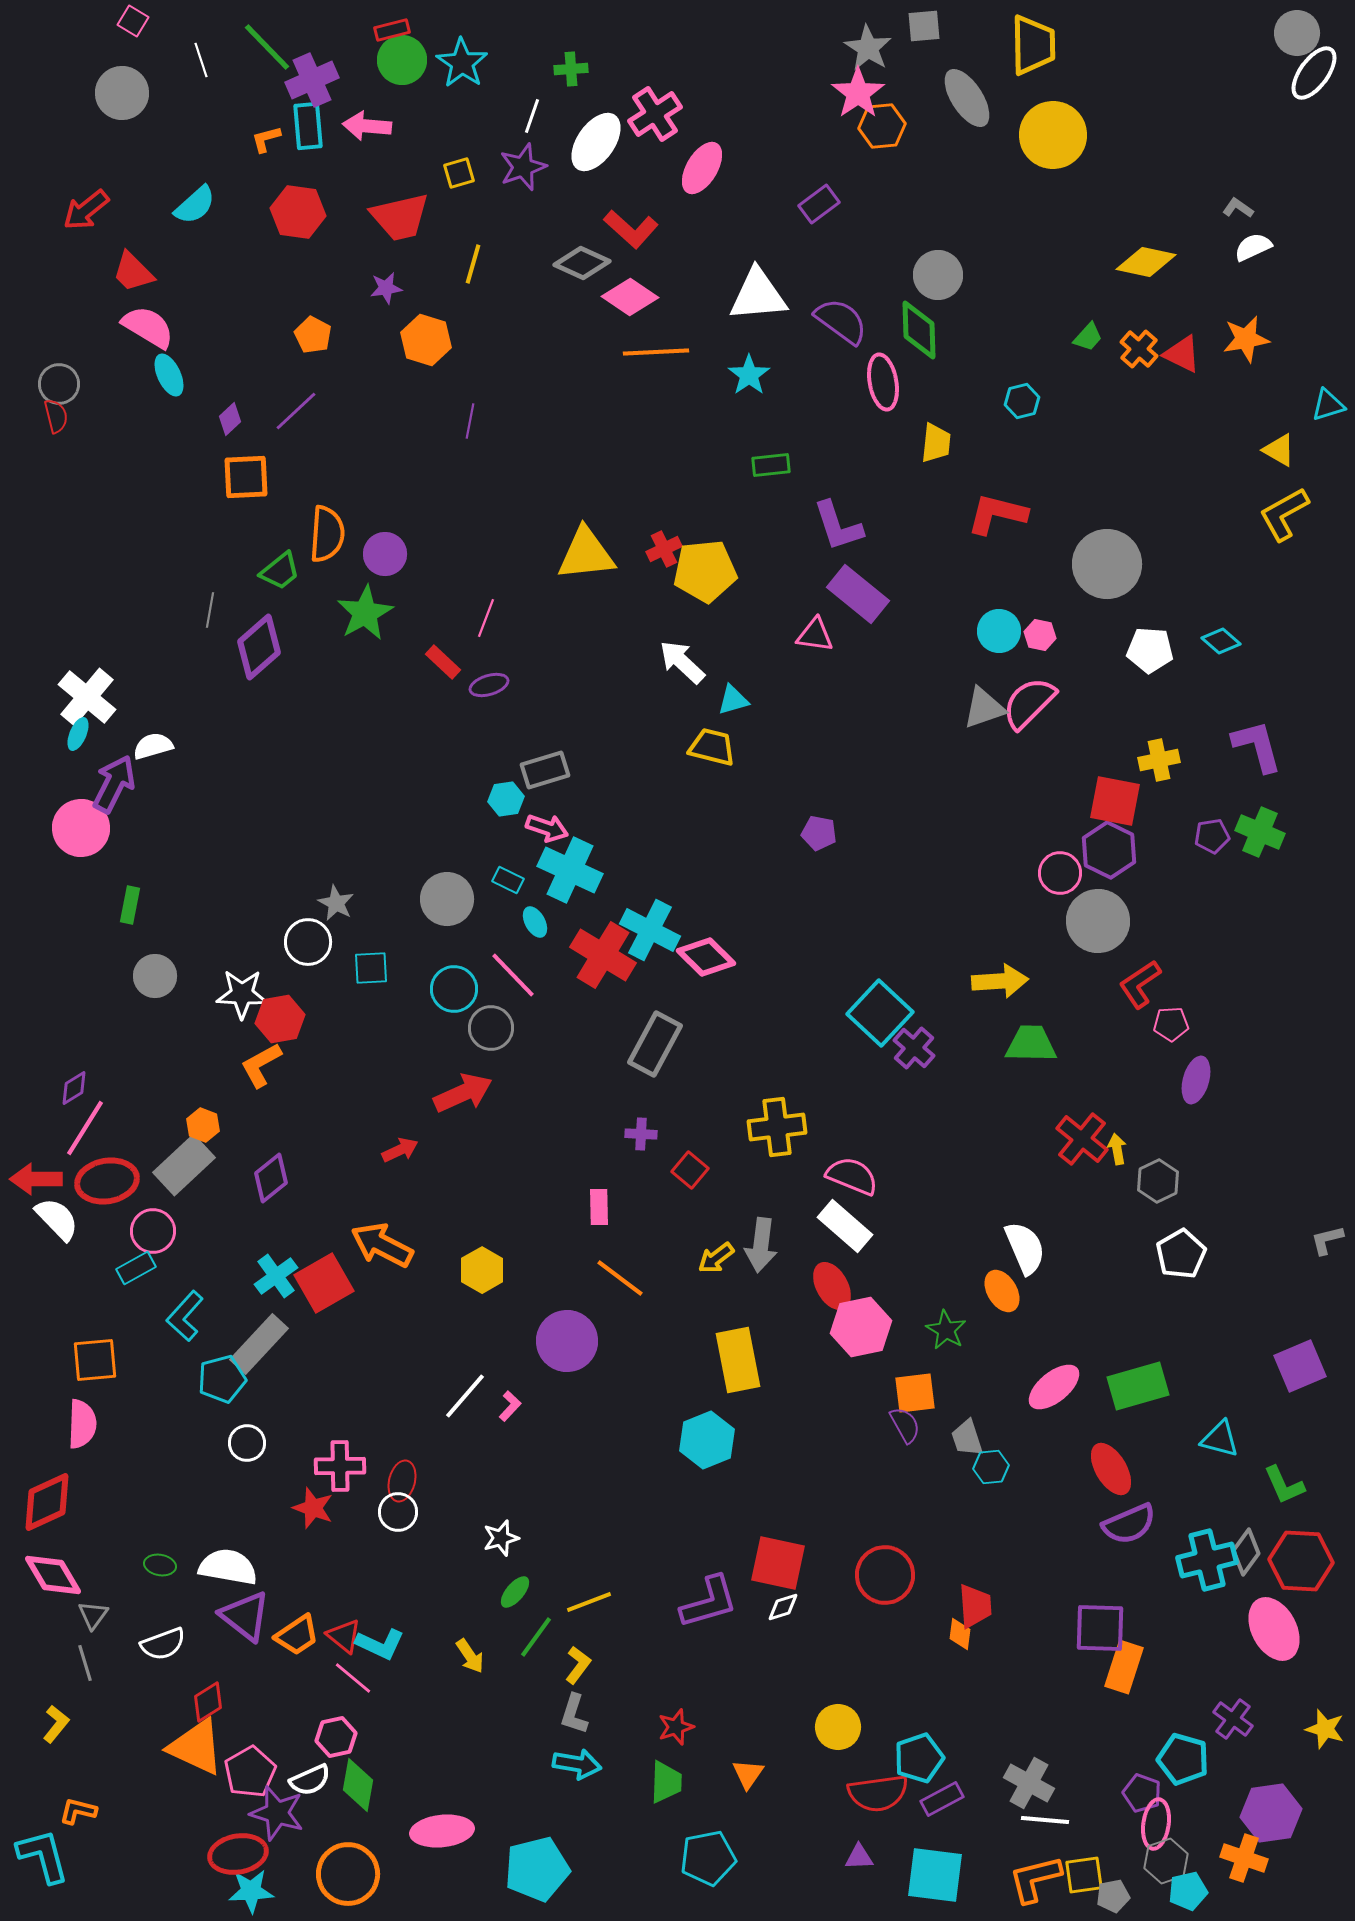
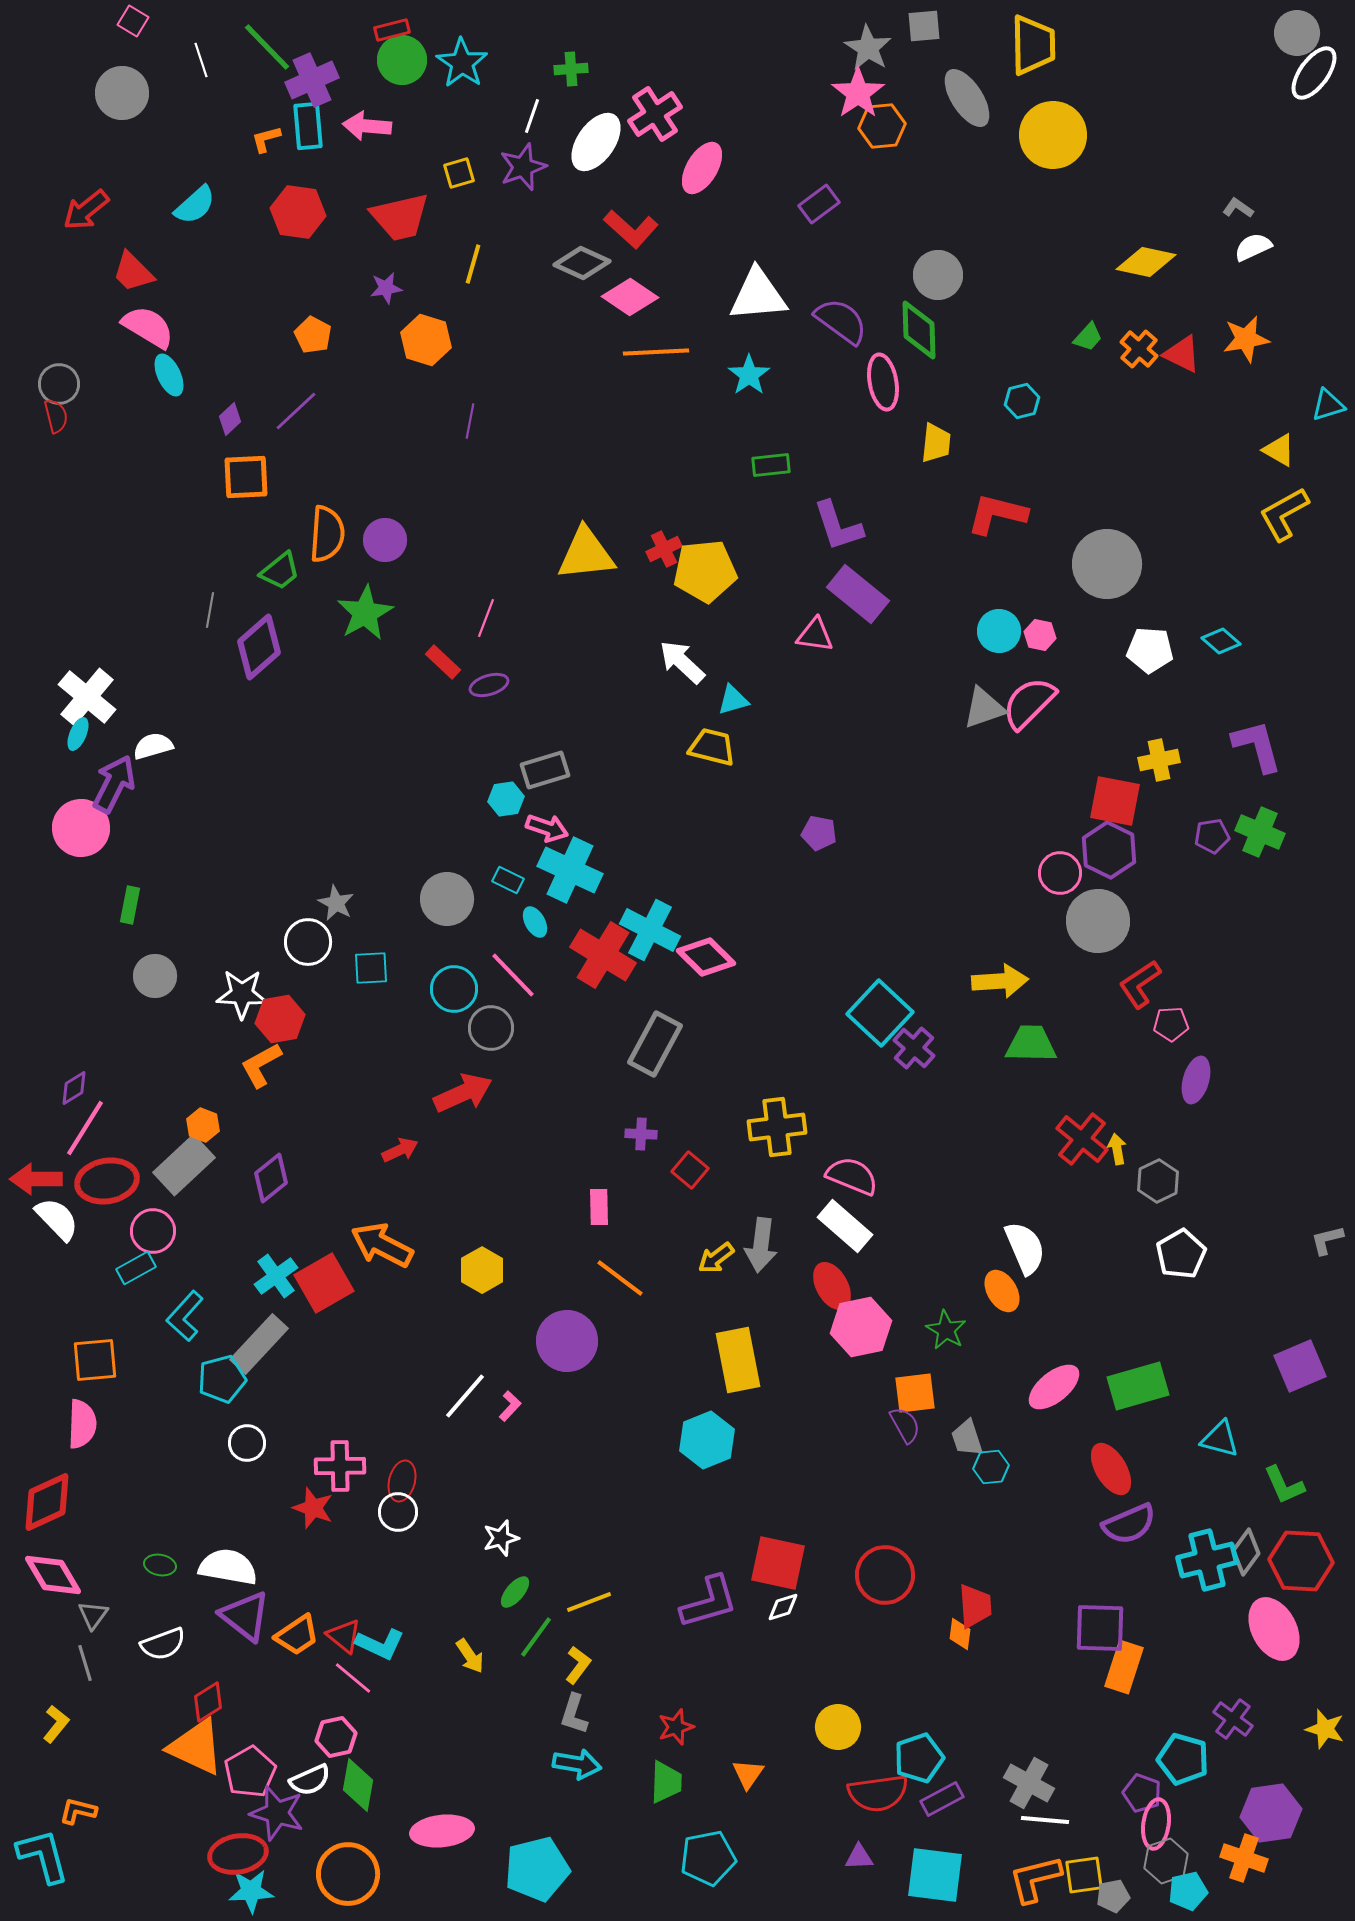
purple circle at (385, 554): moved 14 px up
